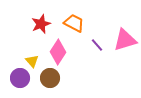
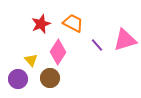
orange trapezoid: moved 1 px left
yellow triangle: moved 1 px left, 1 px up
purple circle: moved 2 px left, 1 px down
